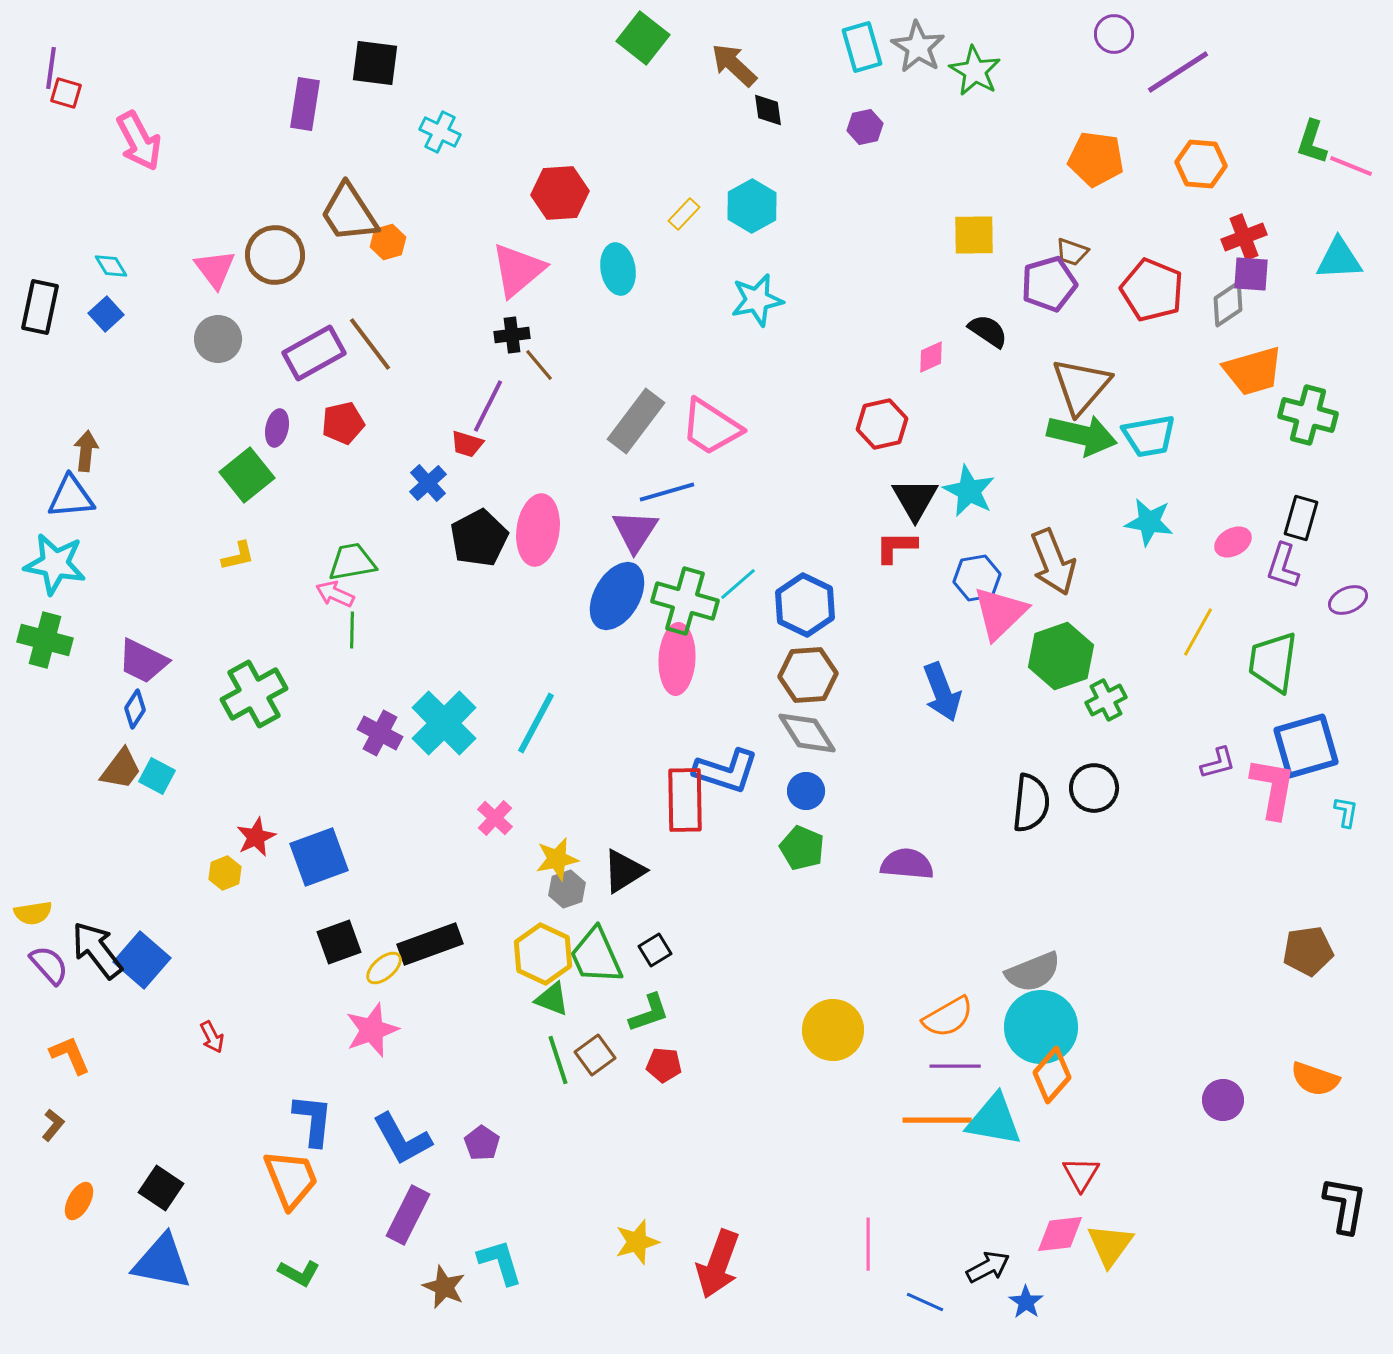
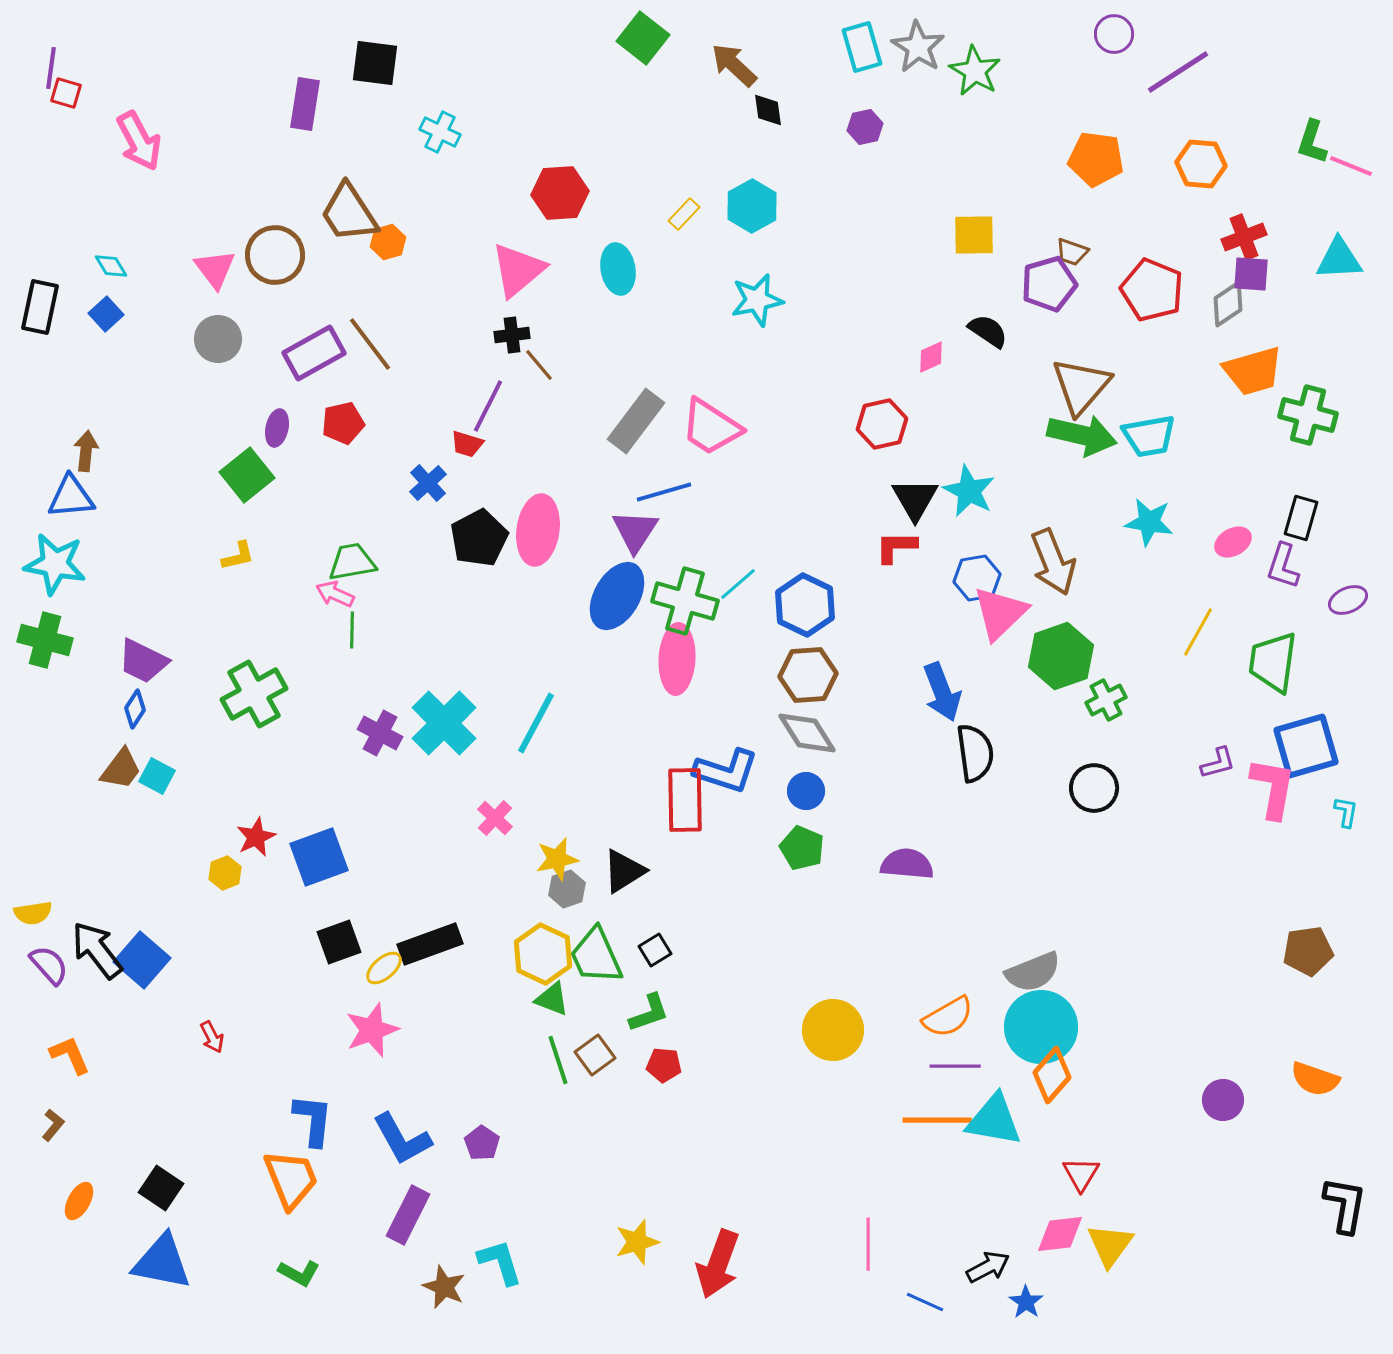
blue line at (667, 492): moved 3 px left
black semicircle at (1031, 803): moved 56 px left, 50 px up; rotated 14 degrees counterclockwise
